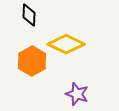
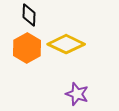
orange hexagon: moved 5 px left, 13 px up
